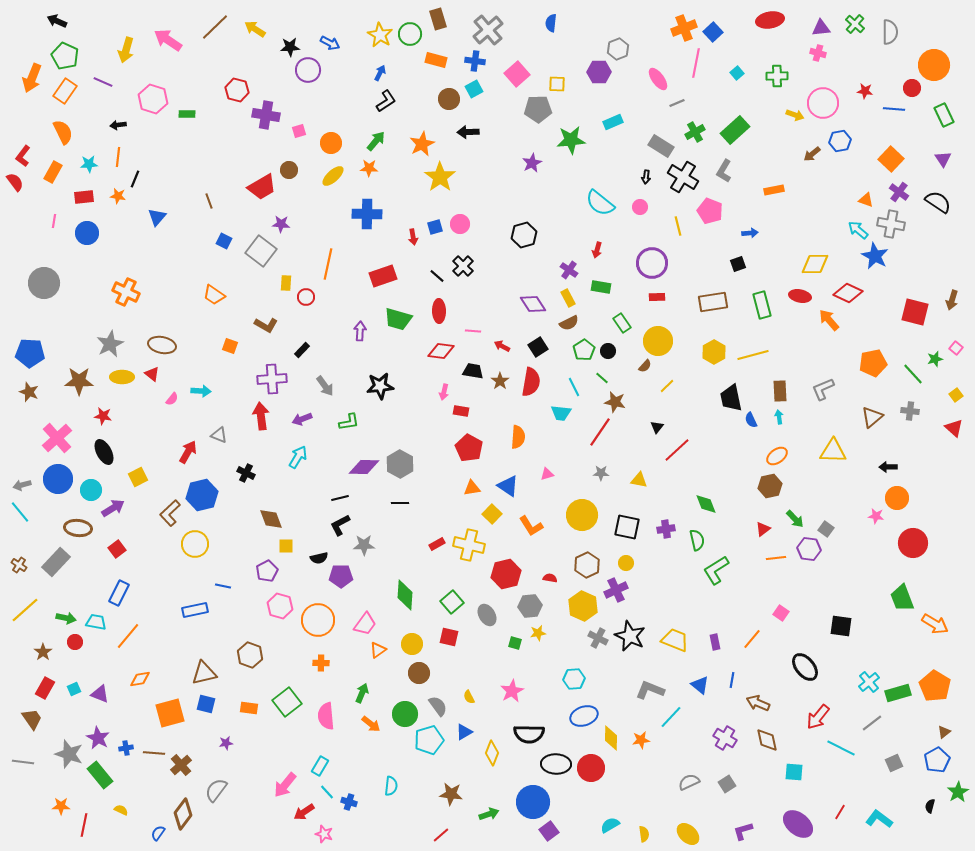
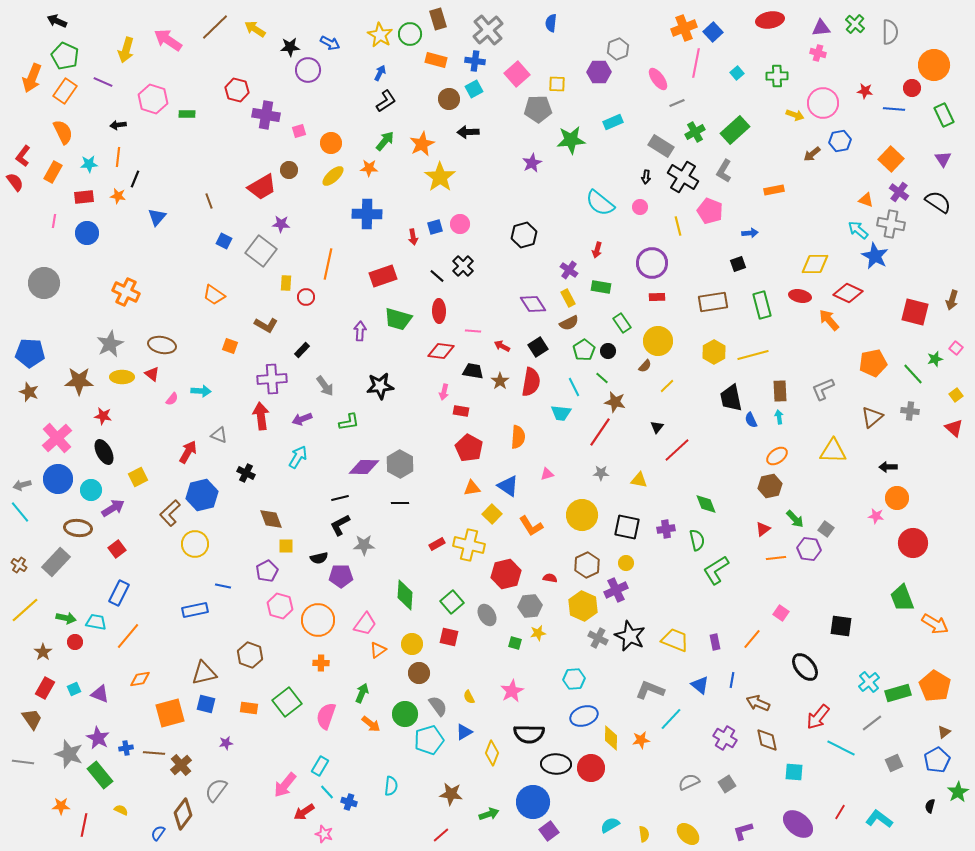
green arrow at (376, 141): moved 9 px right
pink semicircle at (326, 716): rotated 24 degrees clockwise
cyan line at (671, 717): moved 2 px down
